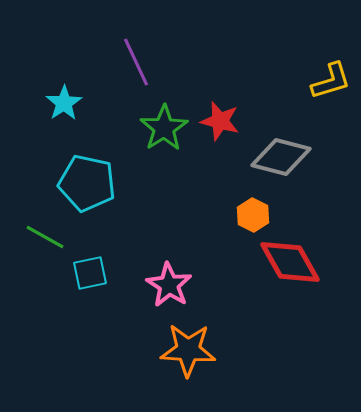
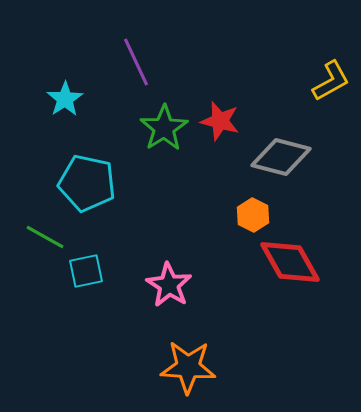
yellow L-shape: rotated 12 degrees counterclockwise
cyan star: moved 1 px right, 4 px up
cyan square: moved 4 px left, 2 px up
orange star: moved 17 px down
